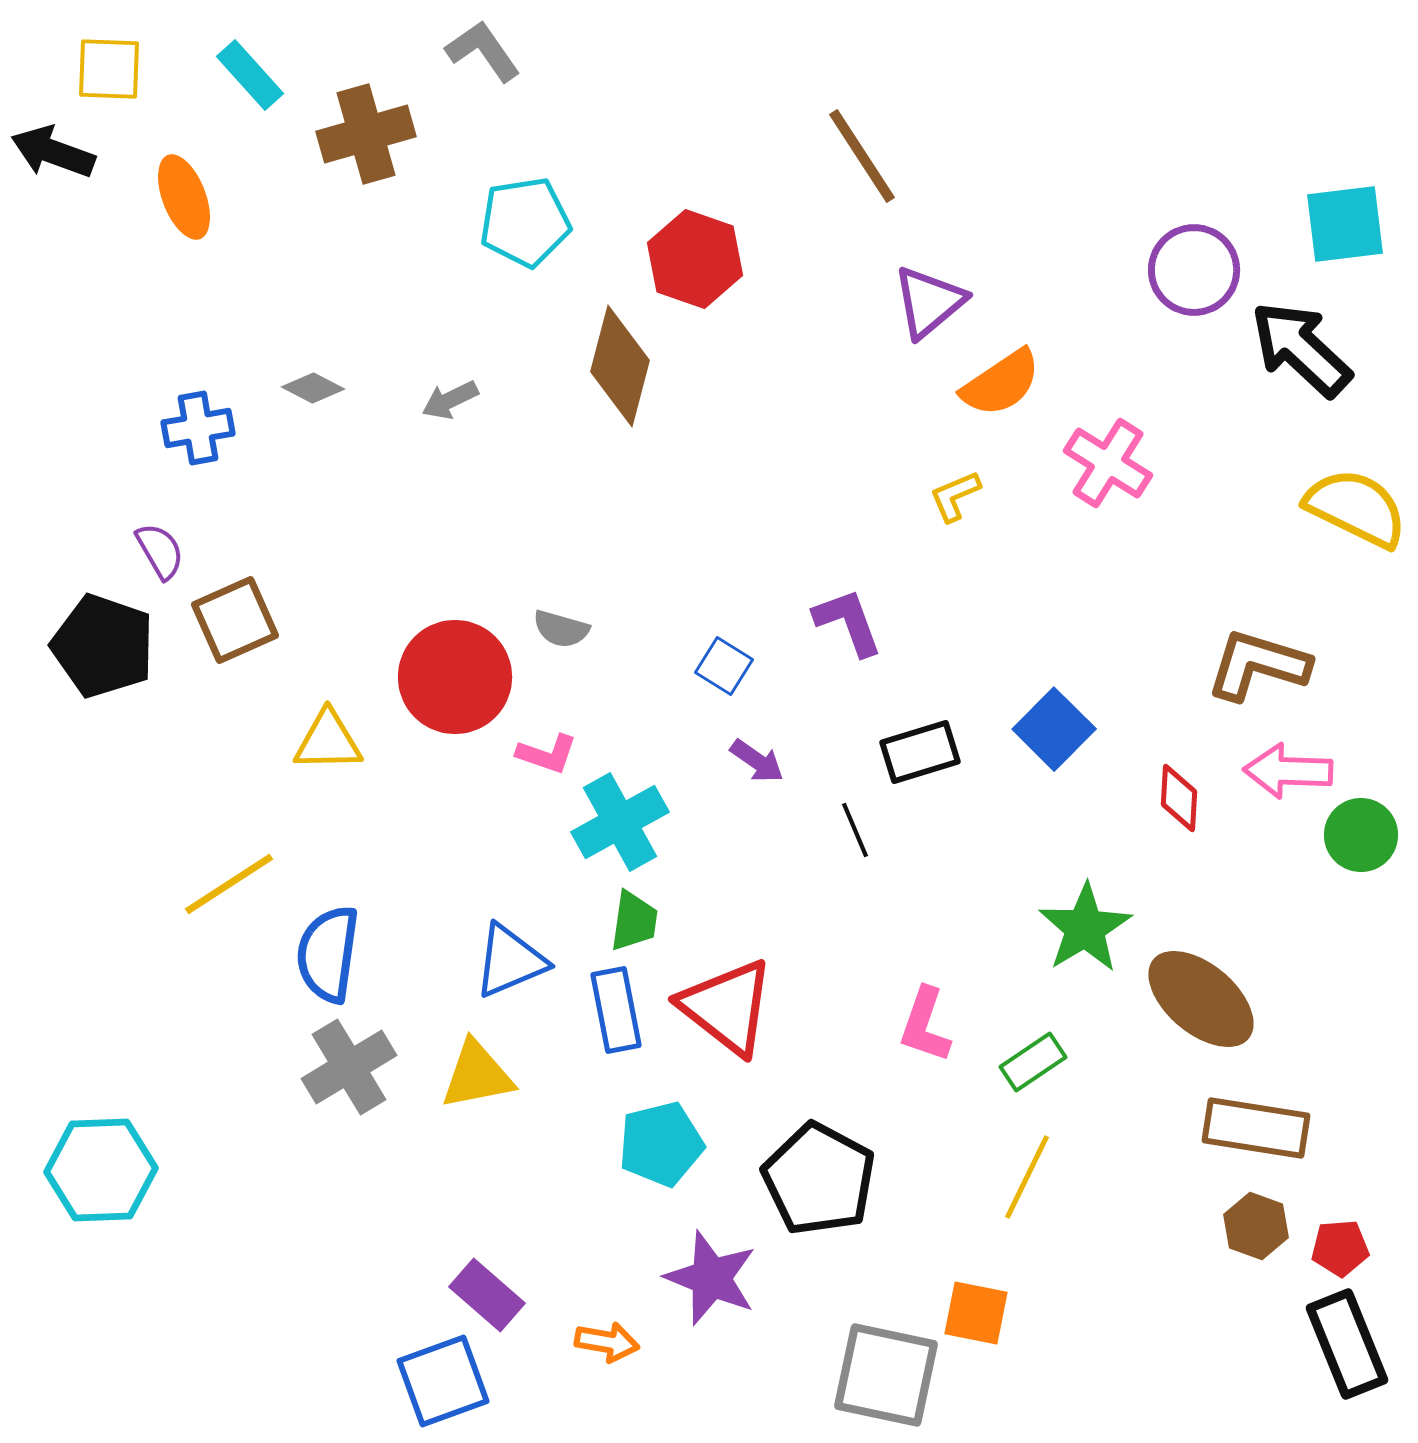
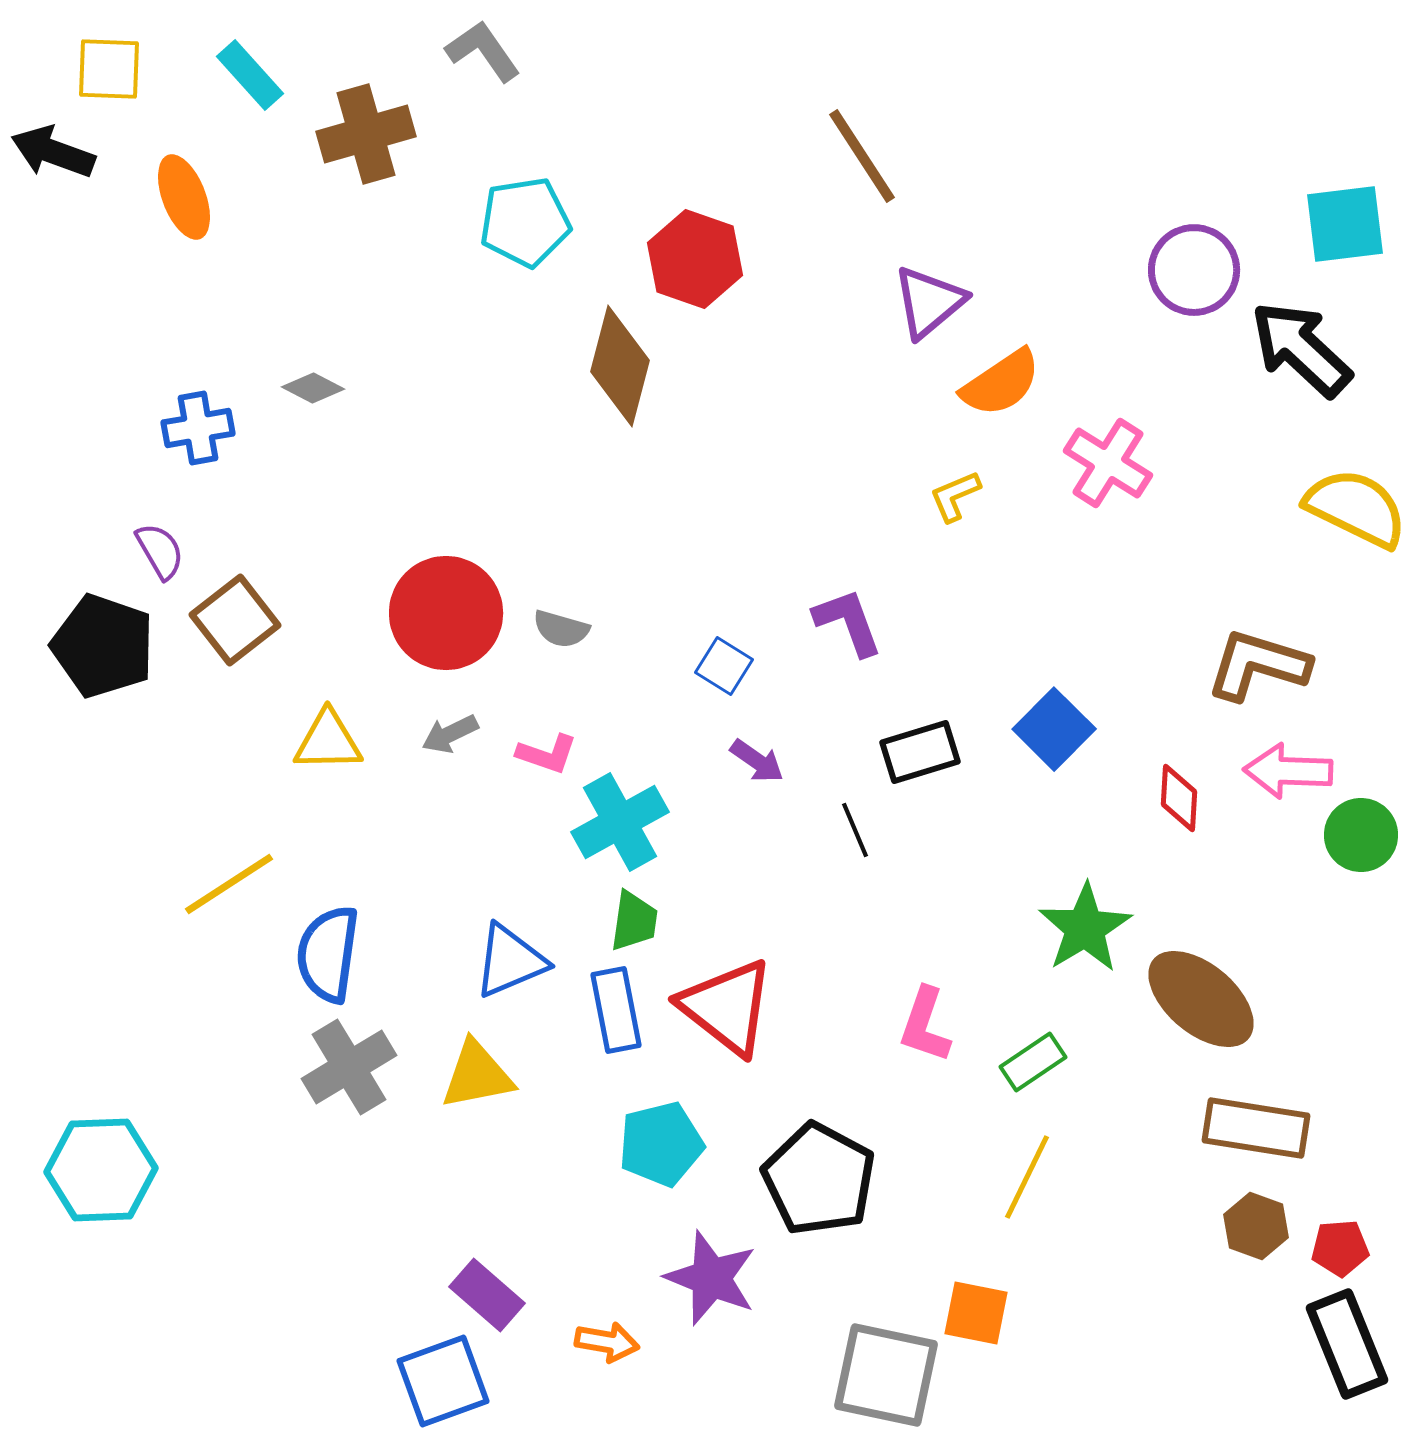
gray arrow at (450, 400): moved 334 px down
brown square at (235, 620): rotated 14 degrees counterclockwise
red circle at (455, 677): moved 9 px left, 64 px up
